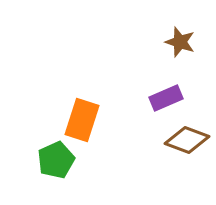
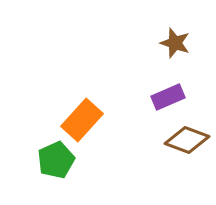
brown star: moved 5 px left, 1 px down
purple rectangle: moved 2 px right, 1 px up
orange rectangle: rotated 24 degrees clockwise
